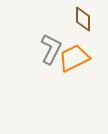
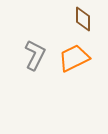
gray L-shape: moved 16 px left, 6 px down
